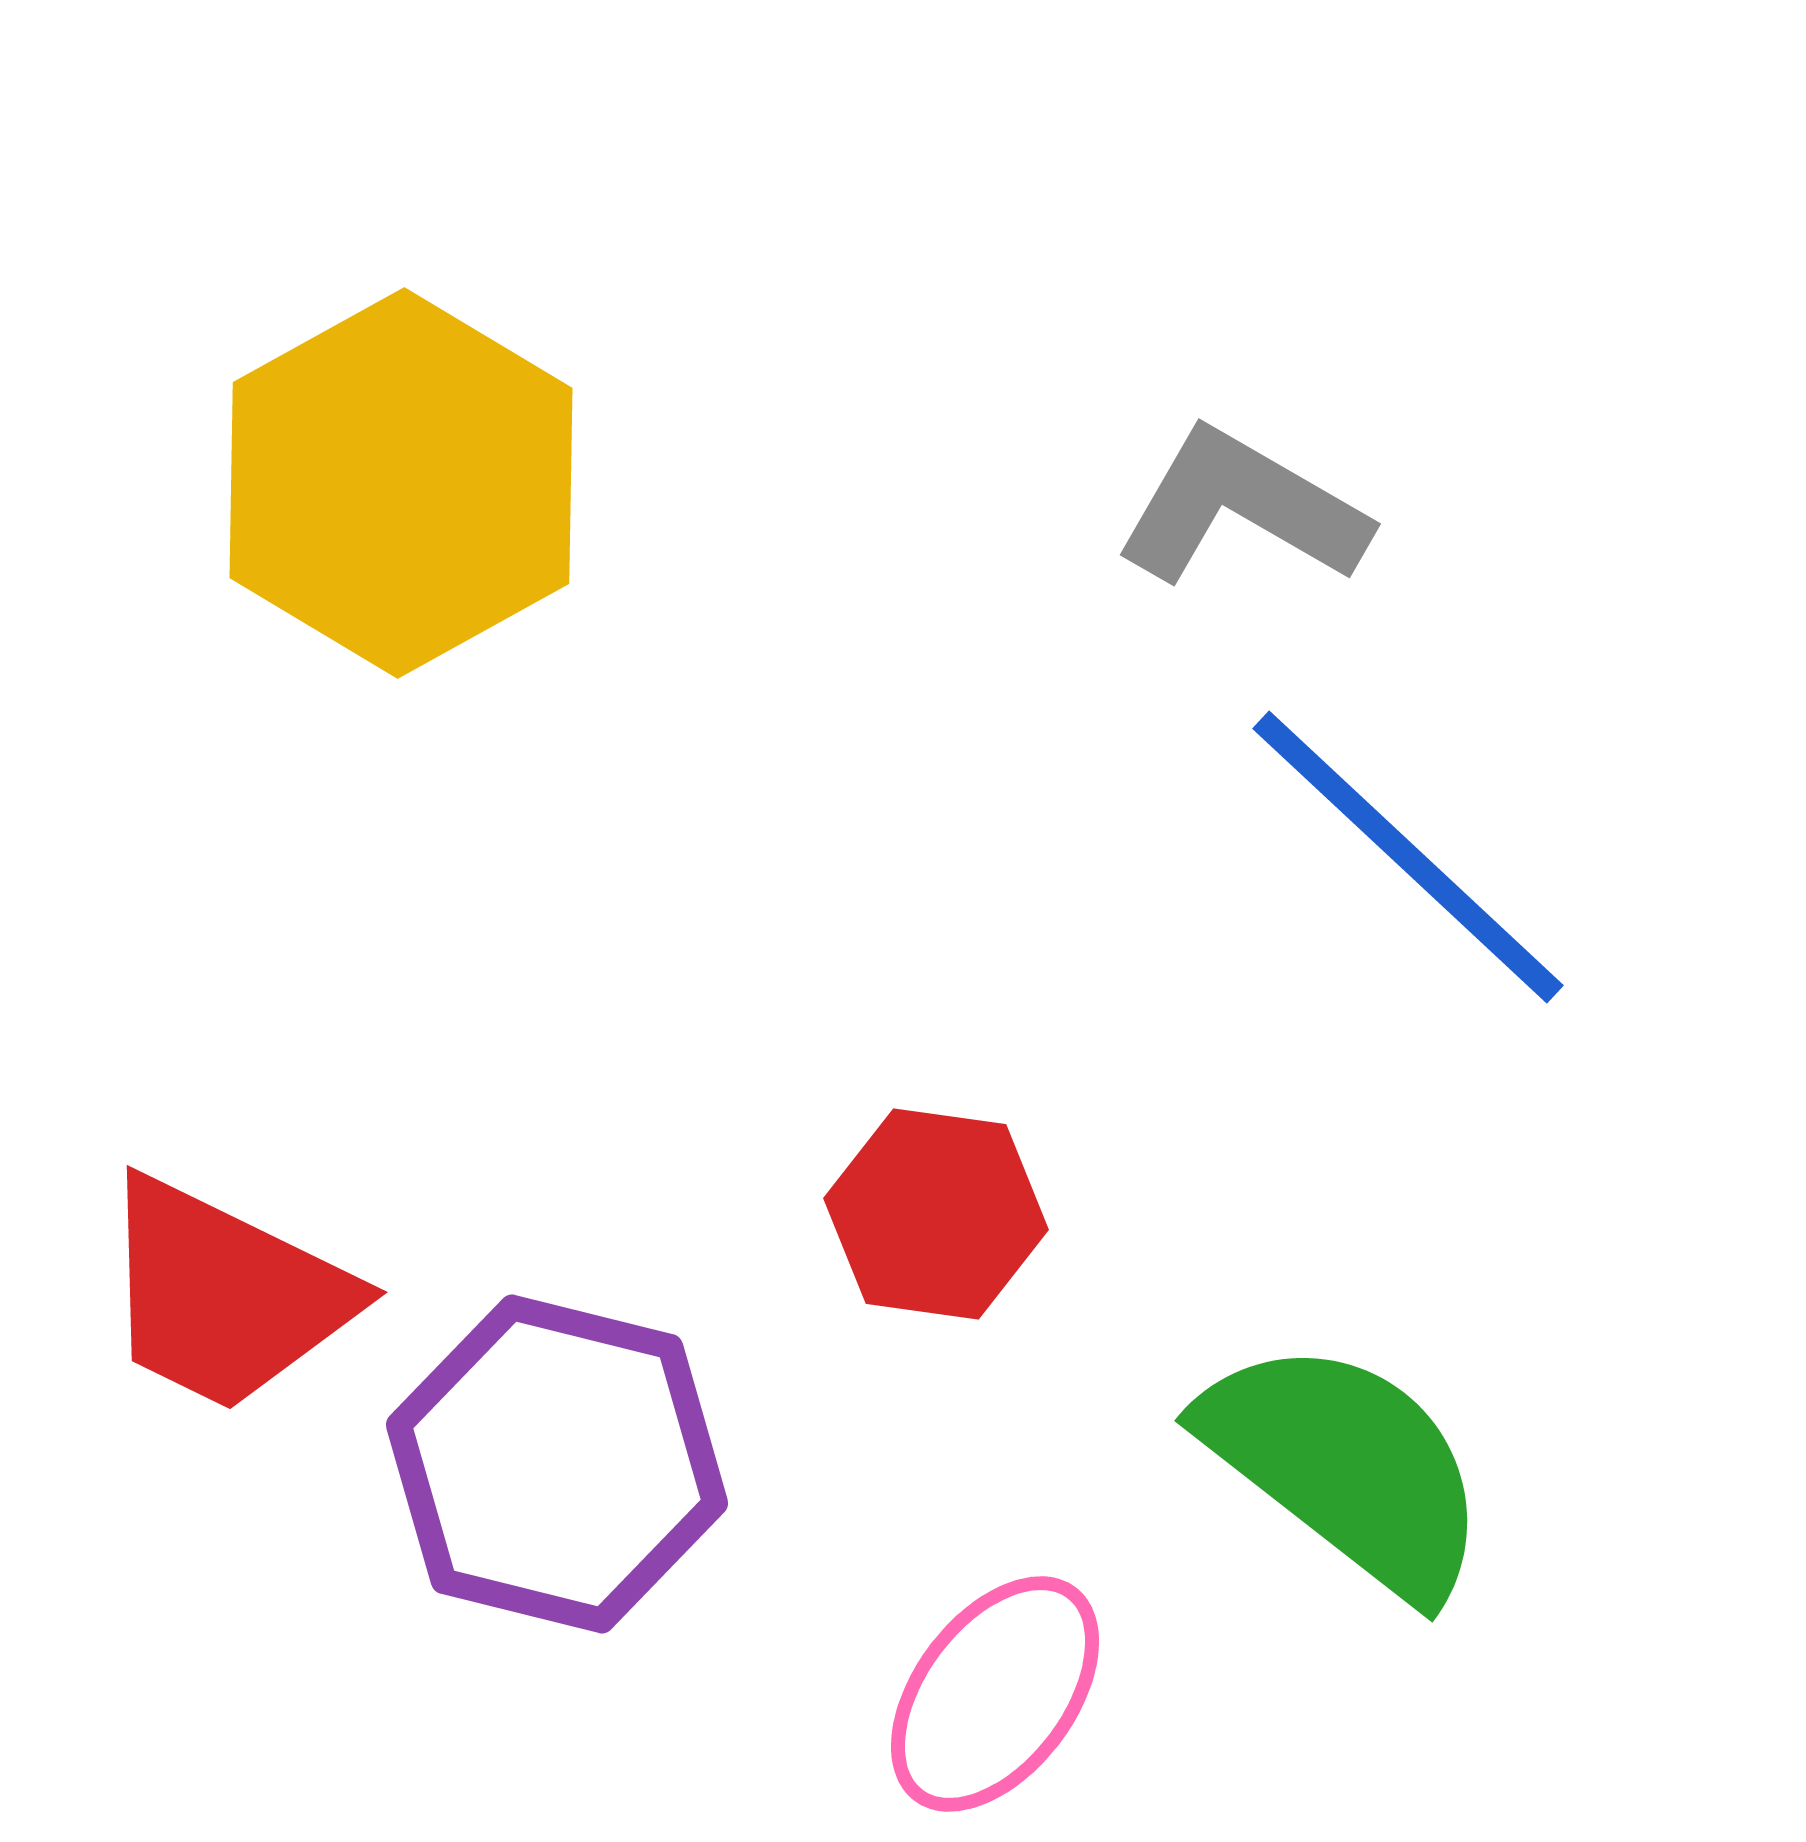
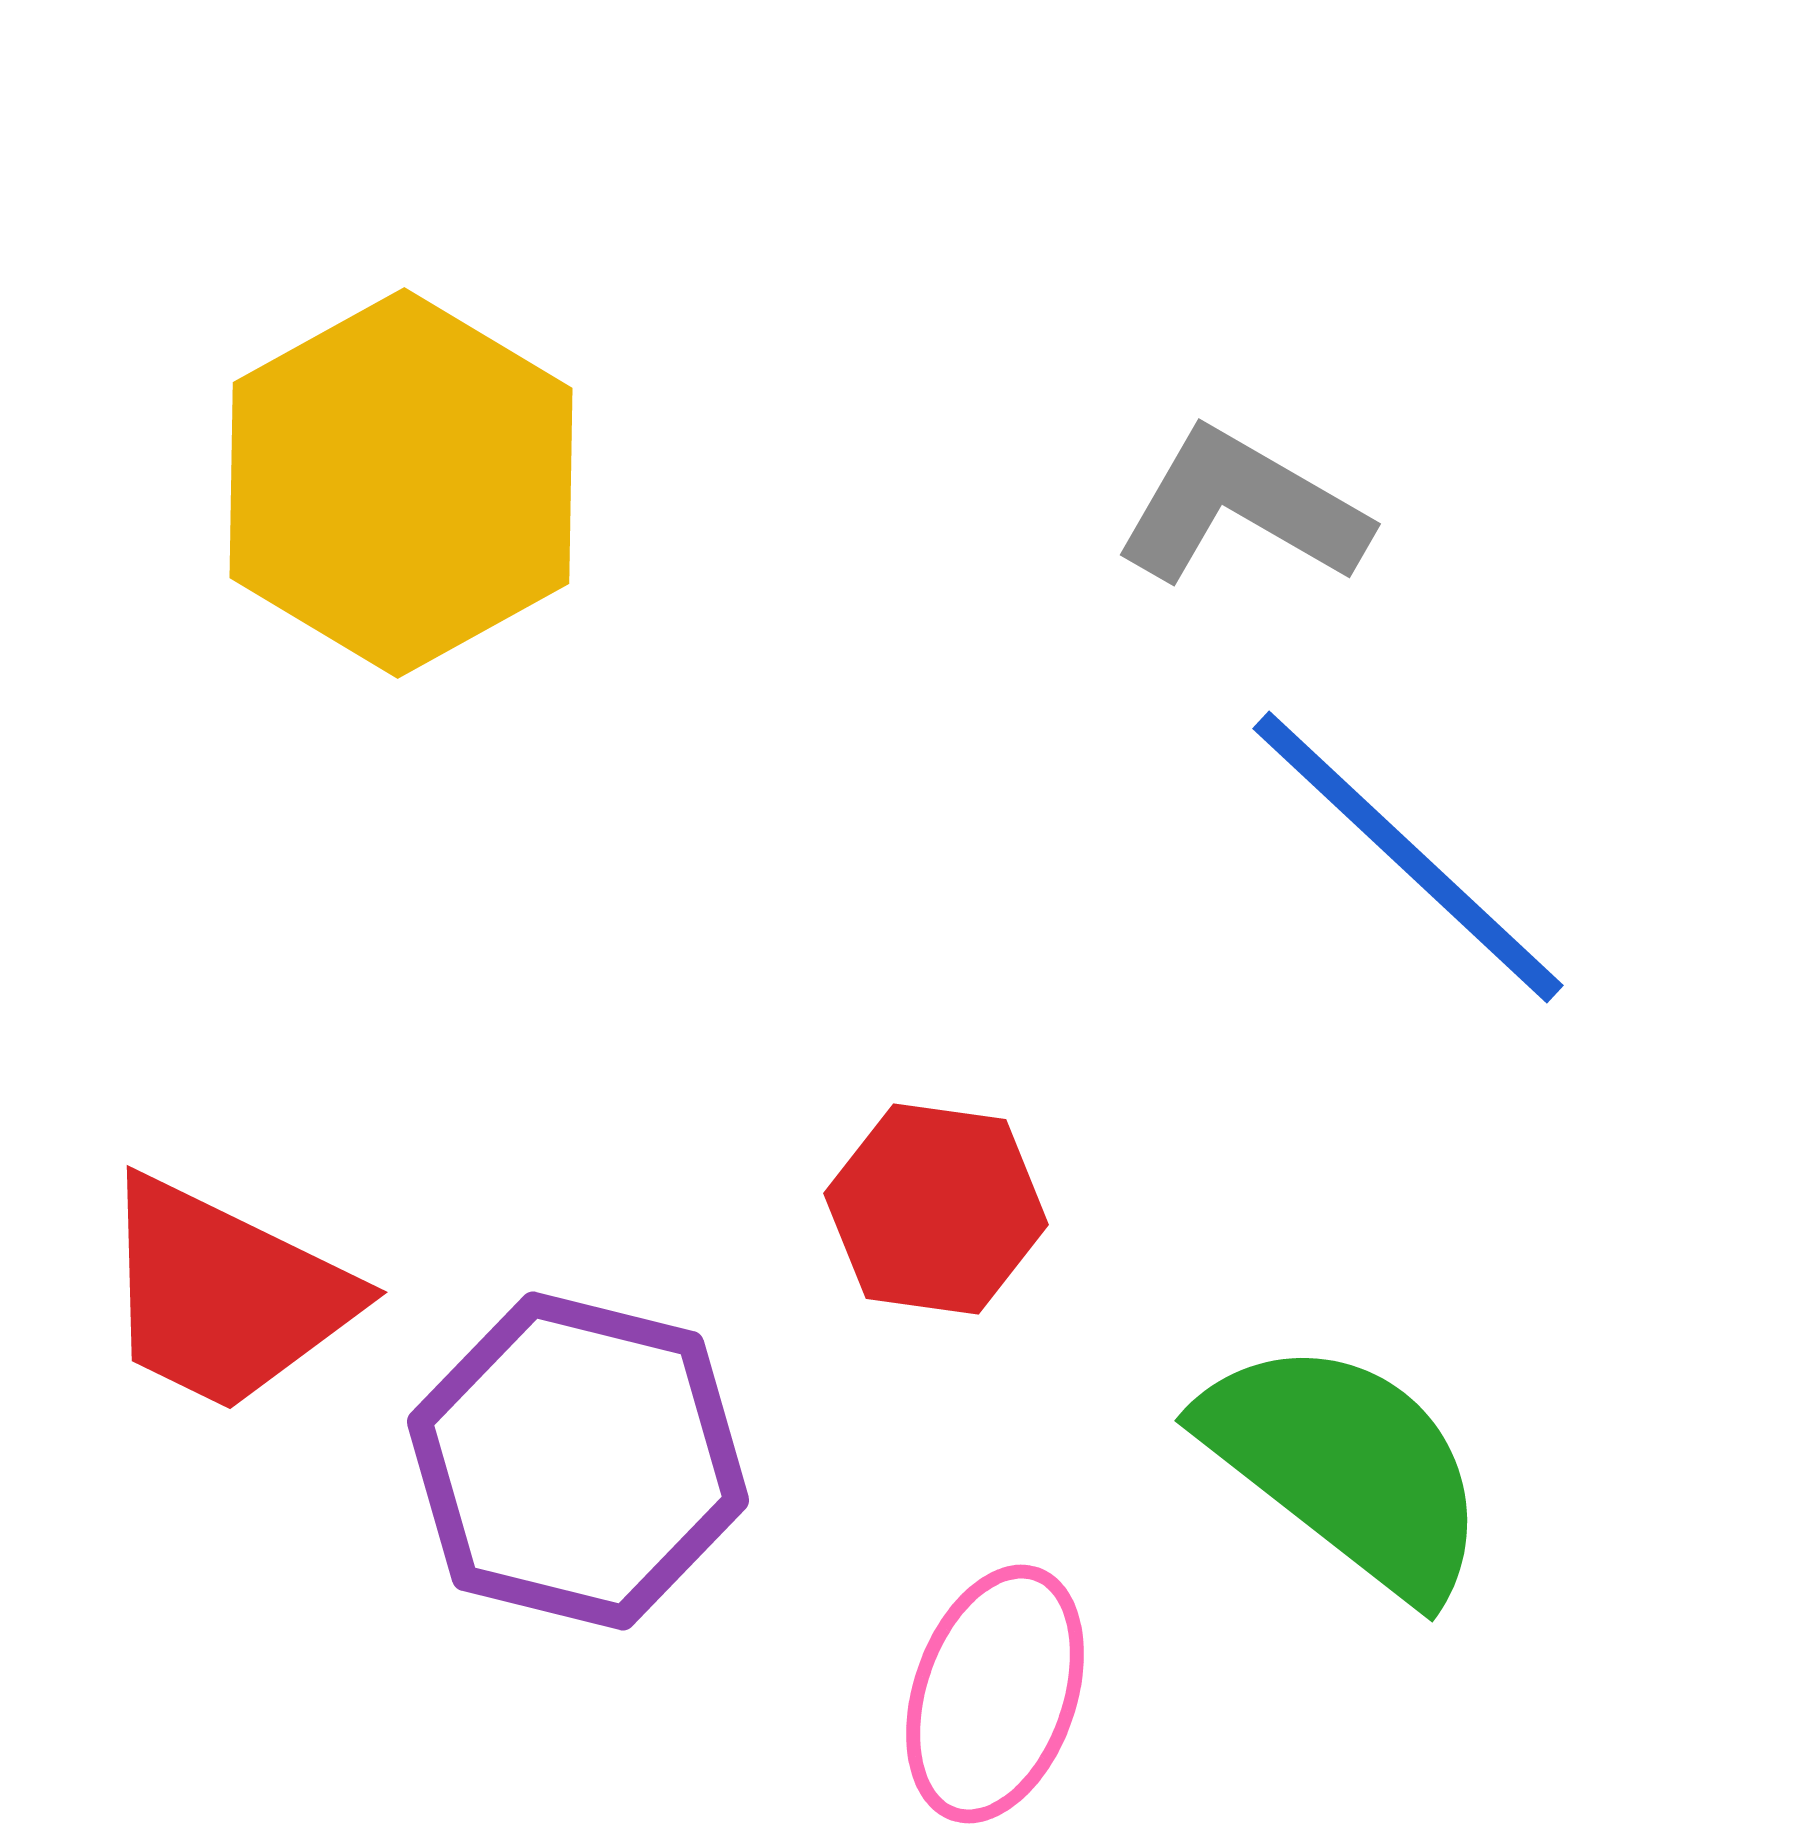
red hexagon: moved 5 px up
purple hexagon: moved 21 px right, 3 px up
pink ellipse: rotated 18 degrees counterclockwise
